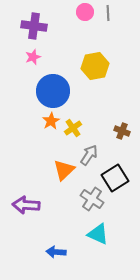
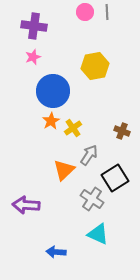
gray line: moved 1 px left, 1 px up
